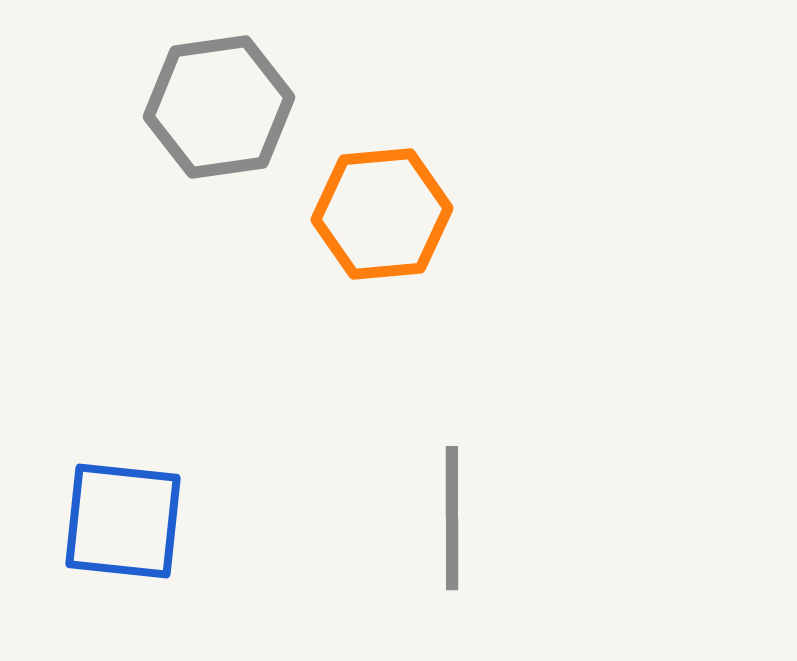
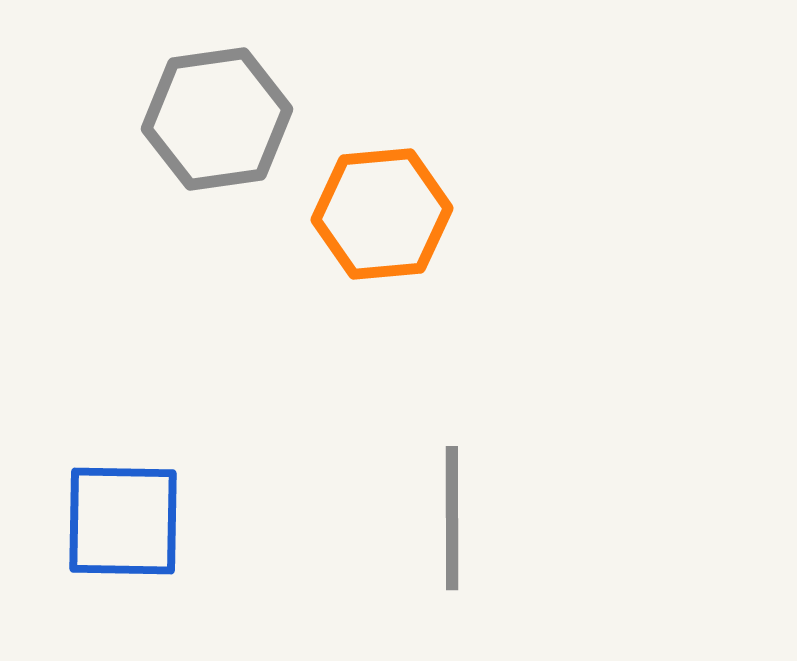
gray hexagon: moved 2 px left, 12 px down
blue square: rotated 5 degrees counterclockwise
